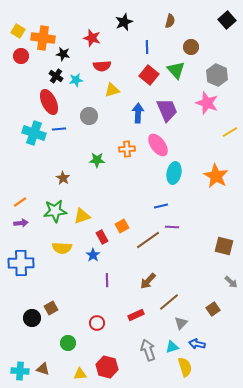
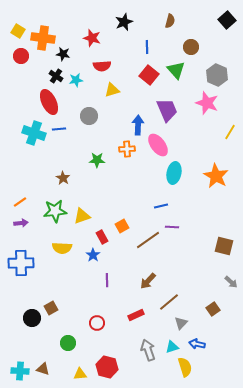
blue arrow at (138, 113): moved 12 px down
yellow line at (230, 132): rotated 28 degrees counterclockwise
